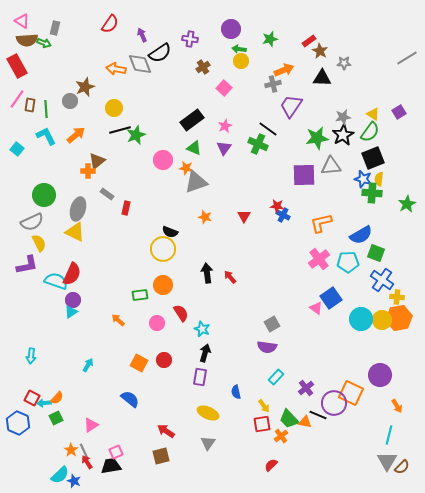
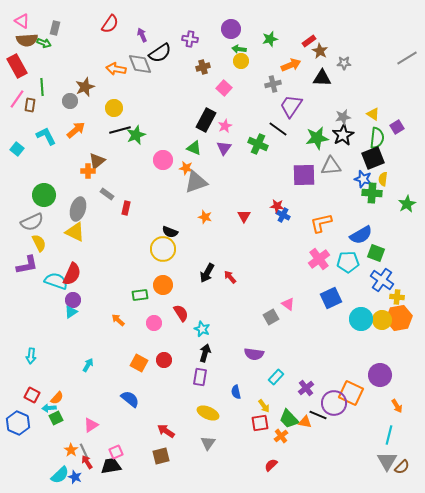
brown cross at (203, 67): rotated 16 degrees clockwise
orange arrow at (284, 70): moved 7 px right, 5 px up
green line at (46, 109): moved 4 px left, 22 px up
purple square at (399, 112): moved 2 px left, 15 px down
black rectangle at (192, 120): moved 14 px right; rotated 25 degrees counterclockwise
black line at (268, 129): moved 10 px right
green semicircle at (370, 132): moved 7 px right, 6 px down; rotated 30 degrees counterclockwise
orange arrow at (76, 135): moved 5 px up
yellow semicircle at (379, 179): moved 4 px right
black arrow at (207, 273): rotated 144 degrees counterclockwise
blue square at (331, 298): rotated 10 degrees clockwise
pink triangle at (316, 308): moved 28 px left, 4 px up
pink circle at (157, 323): moved 3 px left
gray square at (272, 324): moved 1 px left, 7 px up
purple semicircle at (267, 347): moved 13 px left, 7 px down
red square at (32, 398): moved 3 px up
cyan arrow at (44, 403): moved 5 px right, 5 px down
red square at (262, 424): moved 2 px left, 1 px up
blue star at (74, 481): moved 1 px right, 4 px up
